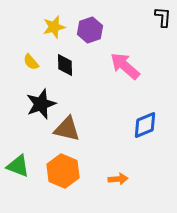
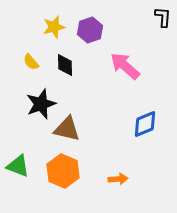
blue diamond: moved 1 px up
